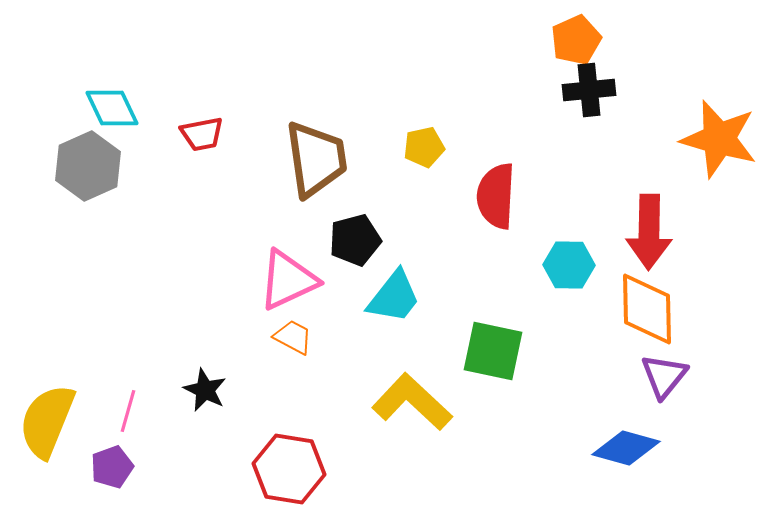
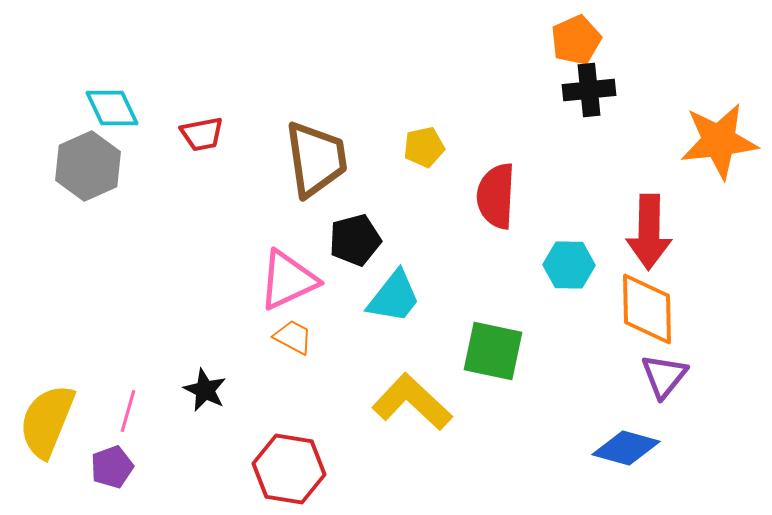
orange star: moved 2 px down; rotated 22 degrees counterclockwise
